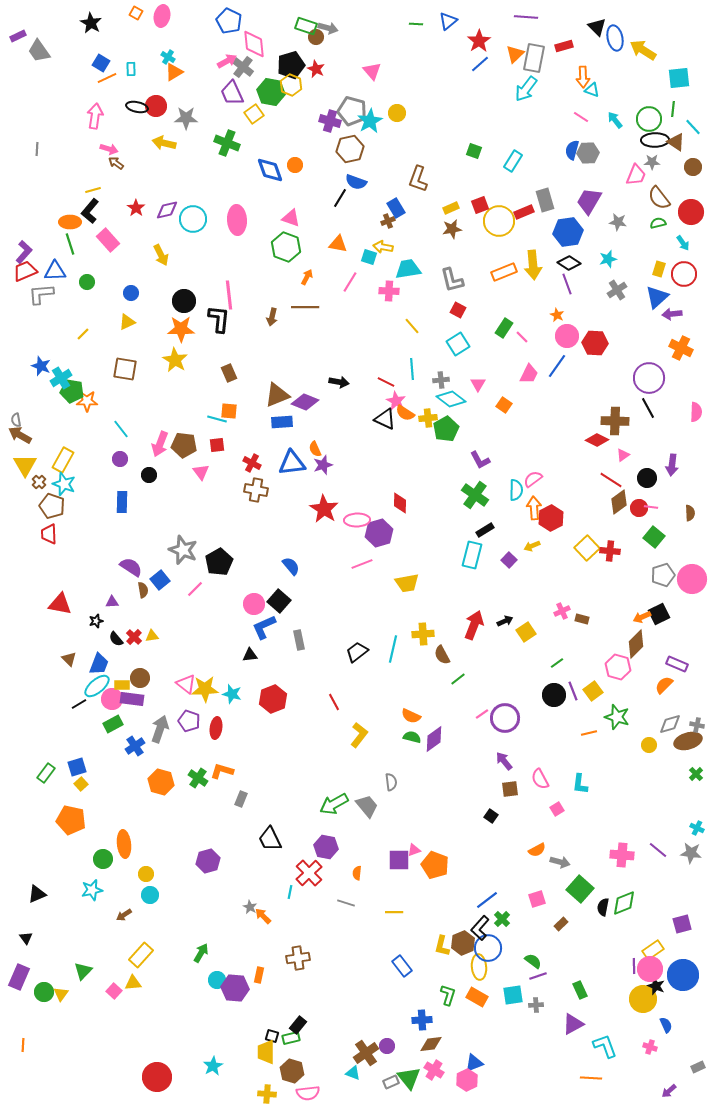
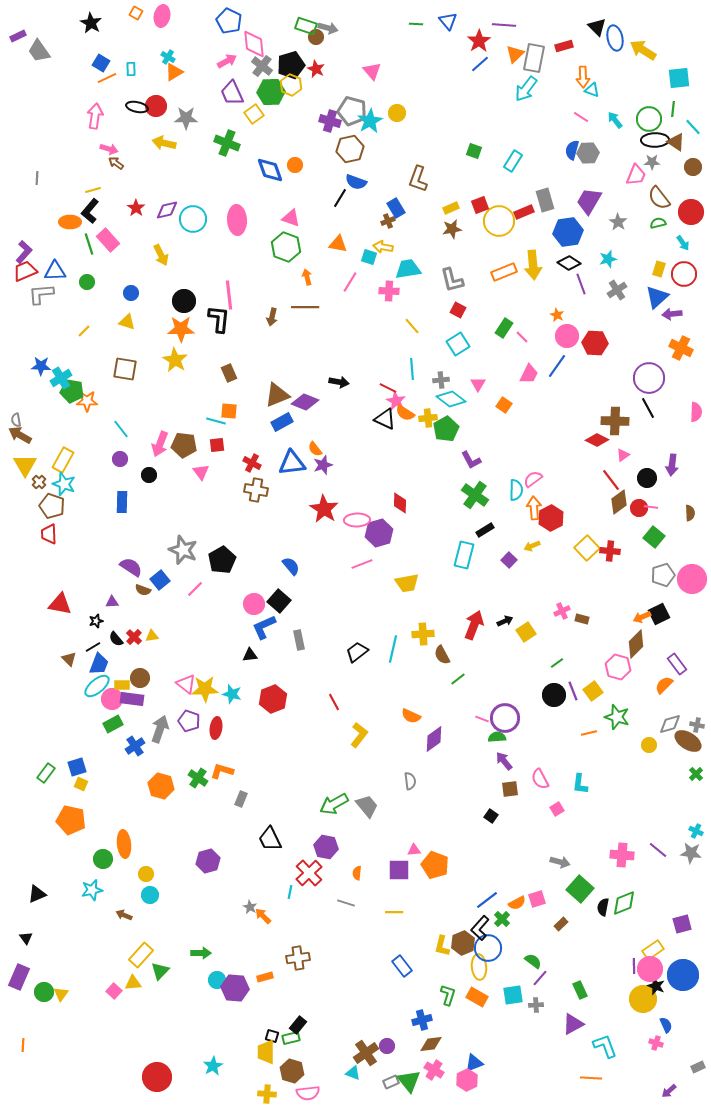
purple line at (526, 17): moved 22 px left, 8 px down
blue triangle at (448, 21): rotated 30 degrees counterclockwise
gray cross at (243, 67): moved 19 px right, 1 px up
green hexagon at (271, 92): rotated 12 degrees counterclockwise
gray line at (37, 149): moved 29 px down
gray star at (618, 222): rotated 24 degrees clockwise
green line at (70, 244): moved 19 px right
orange arrow at (307, 277): rotated 42 degrees counterclockwise
purple line at (567, 284): moved 14 px right
yellow triangle at (127, 322): rotated 42 degrees clockwise
yellow line at (83, 334): moved 1 px right, 3 px up
blue star at (41, 366): rotated 18 degrees counterclockwise
red line at (386, 382): moved 2 px right, 6 px down
cyan line at (217, 419): moved 1 px left, 2 px down
blue rectangle at (282, 422): rotated 25 degrees counterclockwise
orange semicircle at (315, 449): rotated 14 degrees counterclockwise
purple L-shape at (480, 460): moved 9 px left
red line at (611, 480): rotated 20 degrees clockwise
cyan rectangle at (472, 555): moved 8 px left
black pentagon at (219, 562): moved 3 px right, 2 px up
brown semicircle at (143, 590): rotated 119 degrees clockwise
purple rectangle at (677, 664): rotated 30 degrees clockwise
black line at (79, 704): moved 14 px right, 57 px up
pink line at (482, 714): moved 5 px down; rotated 56 degrees clockwise
green semicircle at (412, 737): moved 85 px right; rotated 18 degrees counterclockwise
brown ellipse at (688, 741): rotated 48 degrees clockwise
orange hexagon at (161, 782): moved 4 px down
gray semicircle at (391, 782): moved 19 px right, 1 px up
yellow square at (81, 784): rotated 24 degrees counterclockwise
cyan cross at (697, 828): moved 1 px left, 3 px down
pink triangle at (414, 850): rotated 16 degrees clockwise
orange semicircle at (537, 850): moved 20 px left, 53 px down
purple square at (399, 860): moved 10 px down
brown arrow at (124, 915): rotated 56 degrees clockwise
green arrow at (201, 953): rotated 60 degrees clockwise
green triangle at (83, 971): moved 77 px right
orange rectangle at (259, 975): moved 6 px right, 2 px down; rotated 63 degrees clockwise
purple line at (538, 976): moved 2 px right, 2 px down; rotated 30 degrees counterclockwise
blue cross at (422, 1020): rotated 12 degrees counterclockwise
pink cross at (650, 1047): moved 6 px right, 4 px up
green triangle at (409, 1078): moved 3 px down
